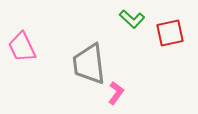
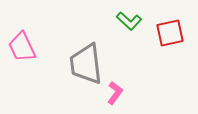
green L-shape: moved 3 px left, 2 px down
gray trapezoid: moved 3 px left
pink L-shape: moved 1 px left
